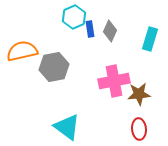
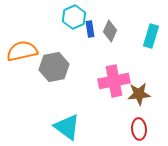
cyan rectangle: moved 1 px right, 3 px up
